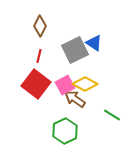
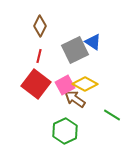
blue triangle: moved 1 px left, 1 px up
